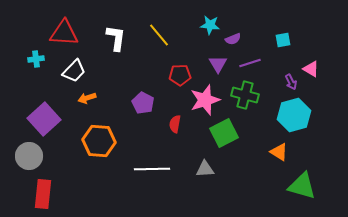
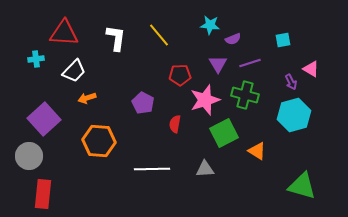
orange triangle: moved 22 px left, 1 px up
